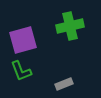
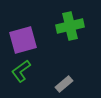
green L-shape: rotated 75 degrees clockwise
gray rectangle: rotated 18 degrees counterclockwise
